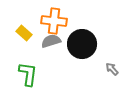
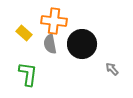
gray semicircle: moved 1 px left, 3 px down; rotated 84 degrees counterclockwise
